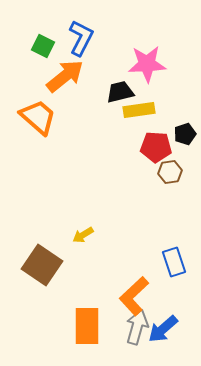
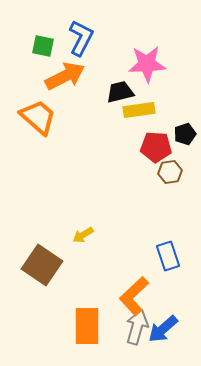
green square: rotated 15 degrees counterclockwise
orange arrow: rotated 12 degrees clockwise
blue rectangle: moved 6 px left, 6 px up
